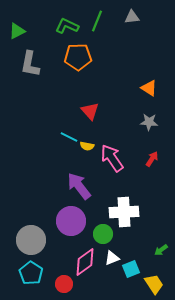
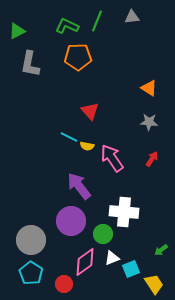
white cross: rotated 8 degrees clockwise
